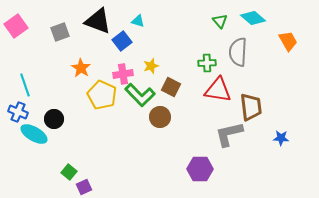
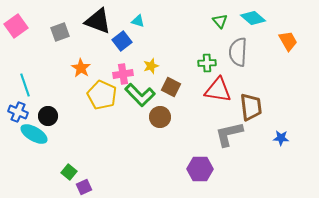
black circle: moved 6 px left, 3 px up
